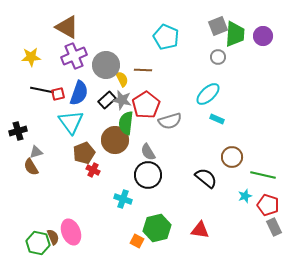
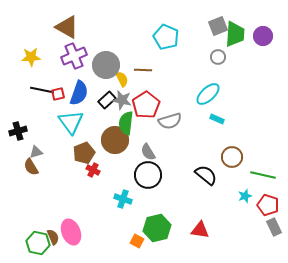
black semicircle at (206, 178): moved 3 px up
